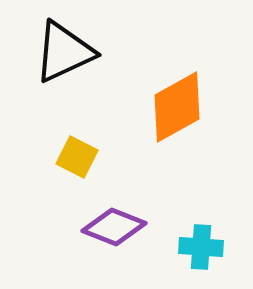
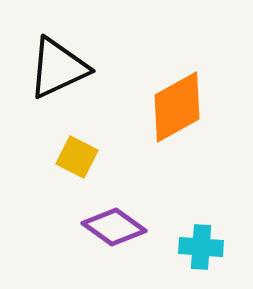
black triangle: moved 6 px left, 16 px down
purple diamond: rotated 14 degrees clockwise
